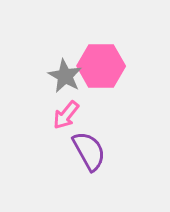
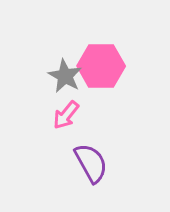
purple semicircle: moved 2 px right, 12 px down
